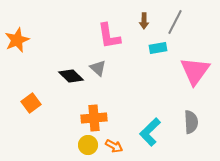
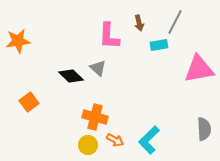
brown arrow: moved 5 px left, 2 px down; rotated 14 degrees counterclockwise
pink L-shape: rotated 12 degrees clockwise
orange star: moved 1 px right, 1 px down; rotated 15 degrees clockwise
cyan rectangle: moved 1 px right, 3 px up
pink triangle: moved 4 px right, 2 px up; rotated 44 degrees clockwise
orange square: moved 2 px left, 1 px up
orange cross: moved 1 px right, 1 px up; rotated 20 degrees clockwise
gray semicircle: moved 13 px right, 7 px down
cyan L-shape: moved 1 px left, 8 px down
orange arrow: moved 1 px right, 6 px up
